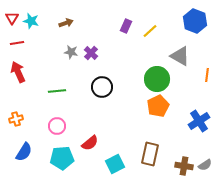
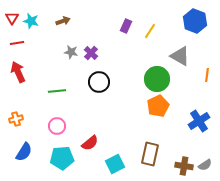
brown arrow: moved 3 px left, 2 px up
yellow line: rotated 14 degrees counterclockwise
black circle: moved 3 px left, 5 px up
